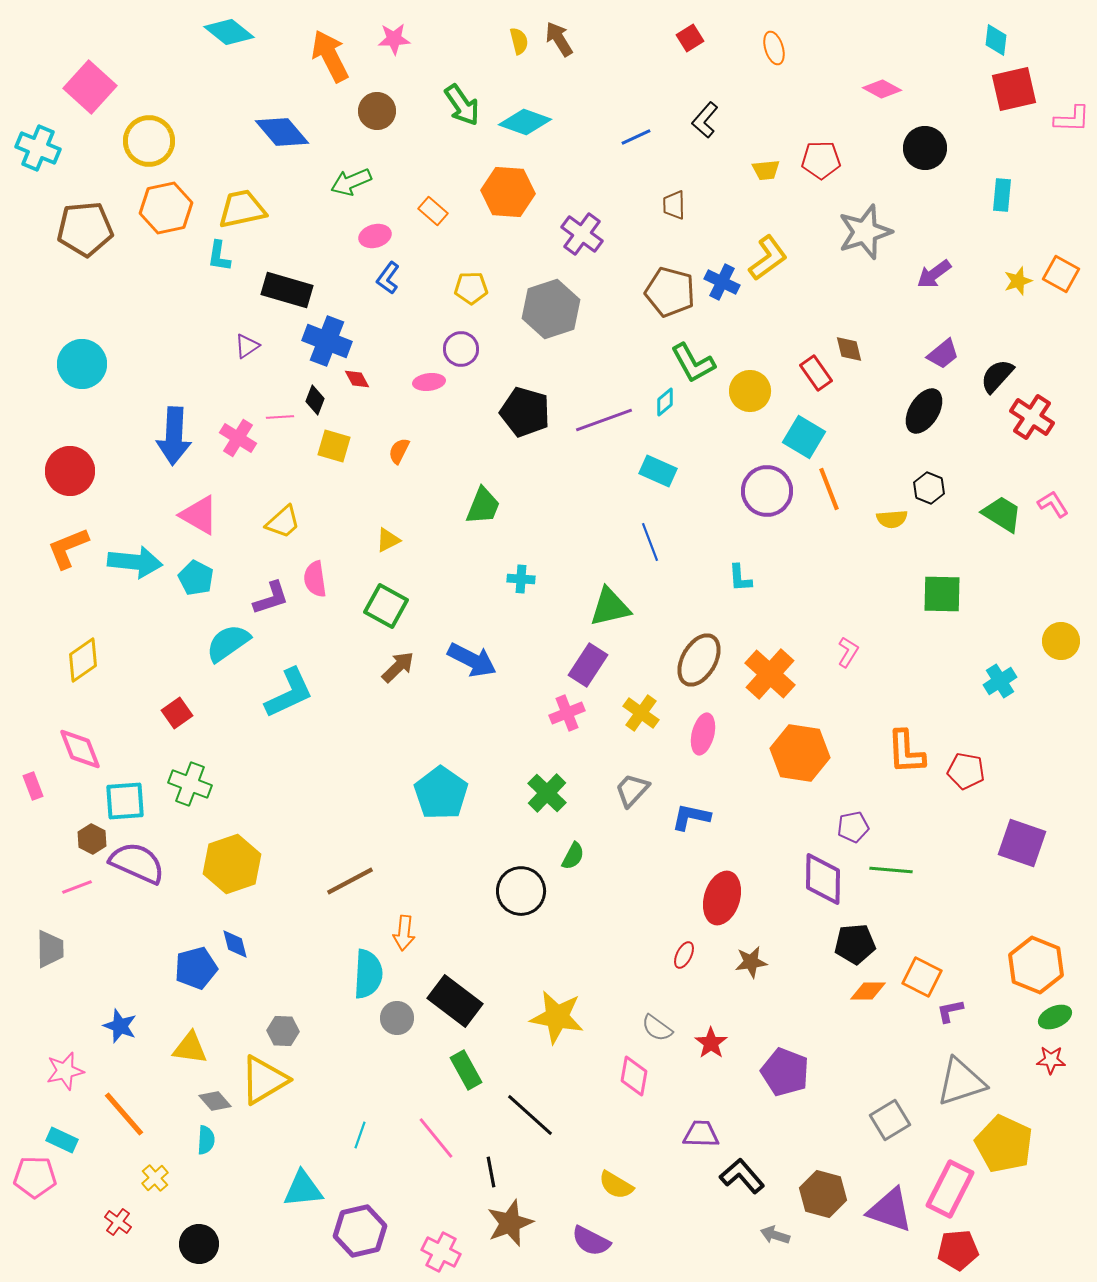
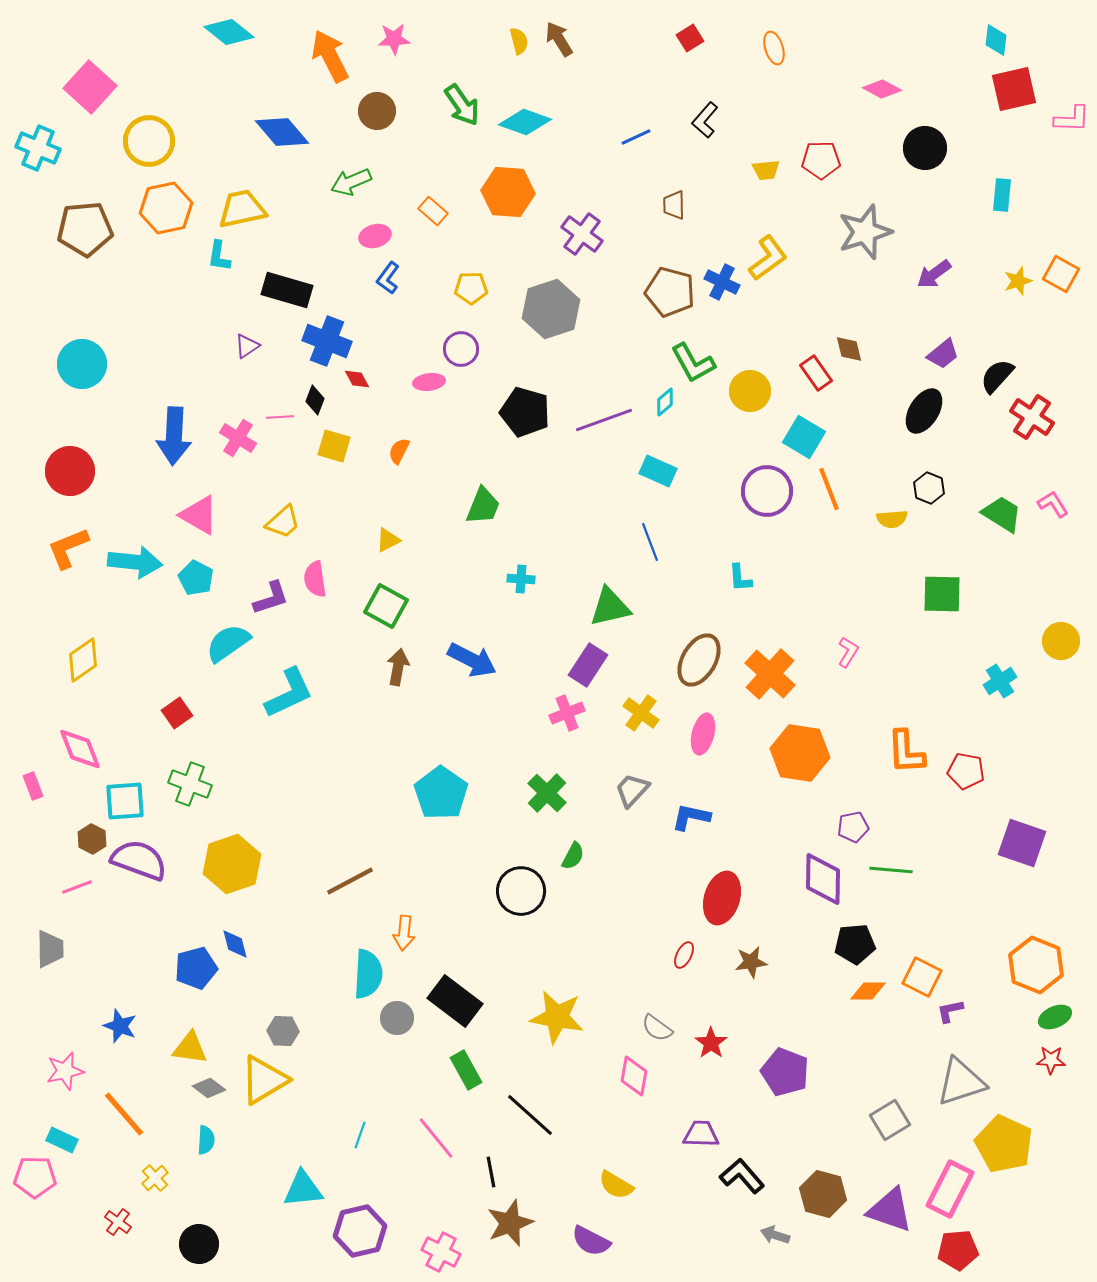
brown arrow at (398, 667): rotated 36 degrees counterclockwise
purple semicircle at (137, 863): moved 2 px right, 3 px up; rotated 4 degrees counterclockwise
gray diamond at (215, 1101): moved 6 px left, 13 px up; rotated 12 degrees counterclockwise
